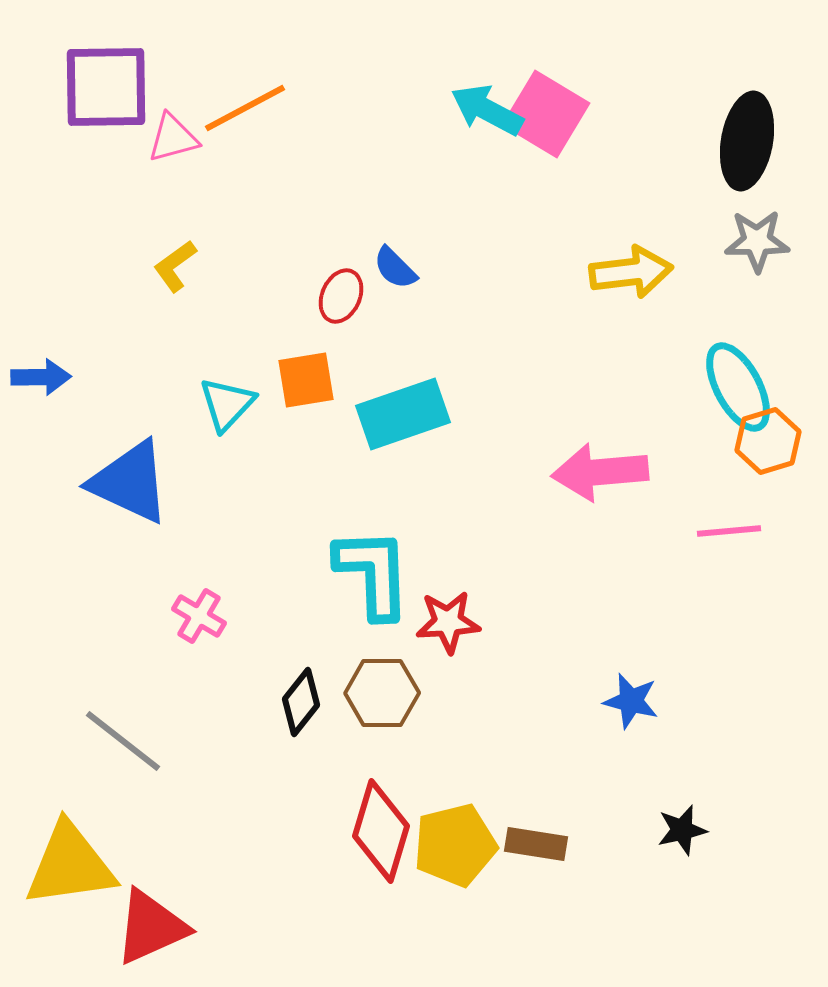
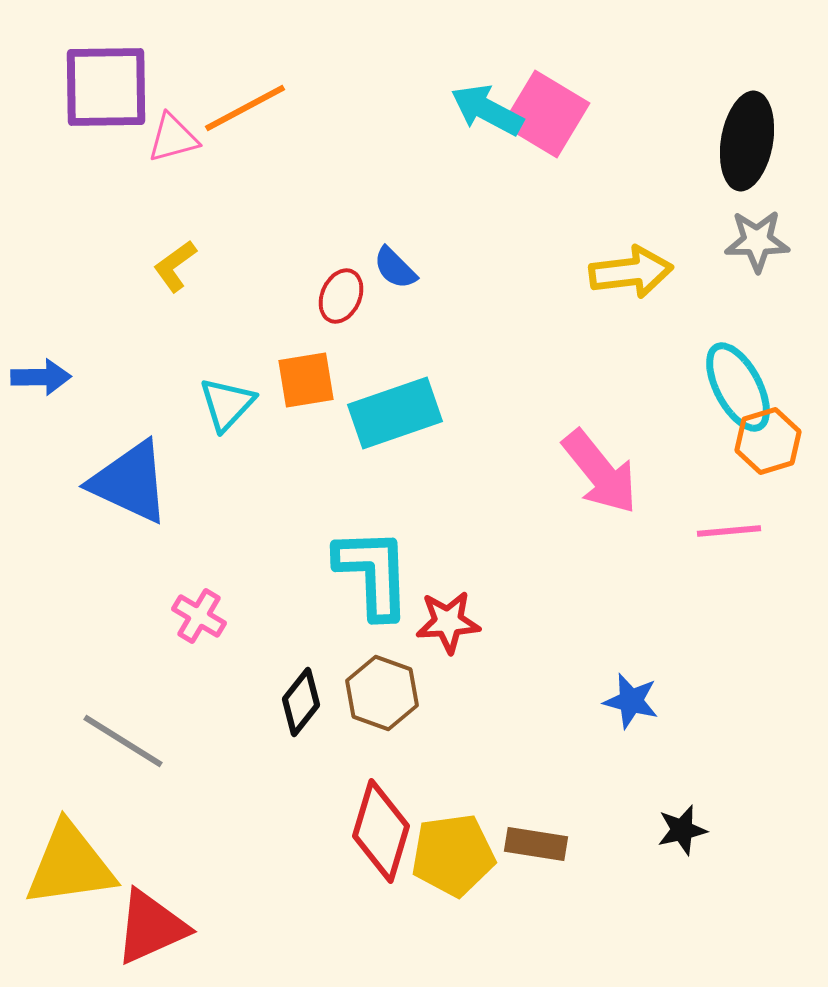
cyan rectangle: moved 8 px left, 1 px up
pink arrow: rotated 124 degrees counterclockwise
brown hexagon: rotated 20 degrees clockwise
gray line: rotated 6 degrees counterclockwise
yellow pentagon: moved 2 px left, 10 px down; rotated 6 degrees clockwise
